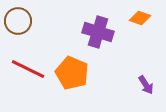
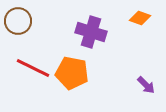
purple cross: moved 7 px left
red line: moved 5 px right, 1 px up
orange pentagon: rotated 12 degrees counterclockwise
purple arrow: rotated 12 degrees counterclockwise
